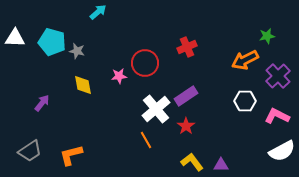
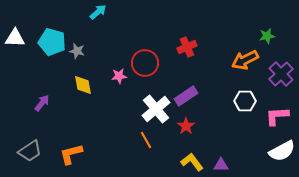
purple cross: moved 3 px right, 2 px up
pink L-shape: rotated 30 degrees counterclockwise
orange L-shape: moved 1 px up
